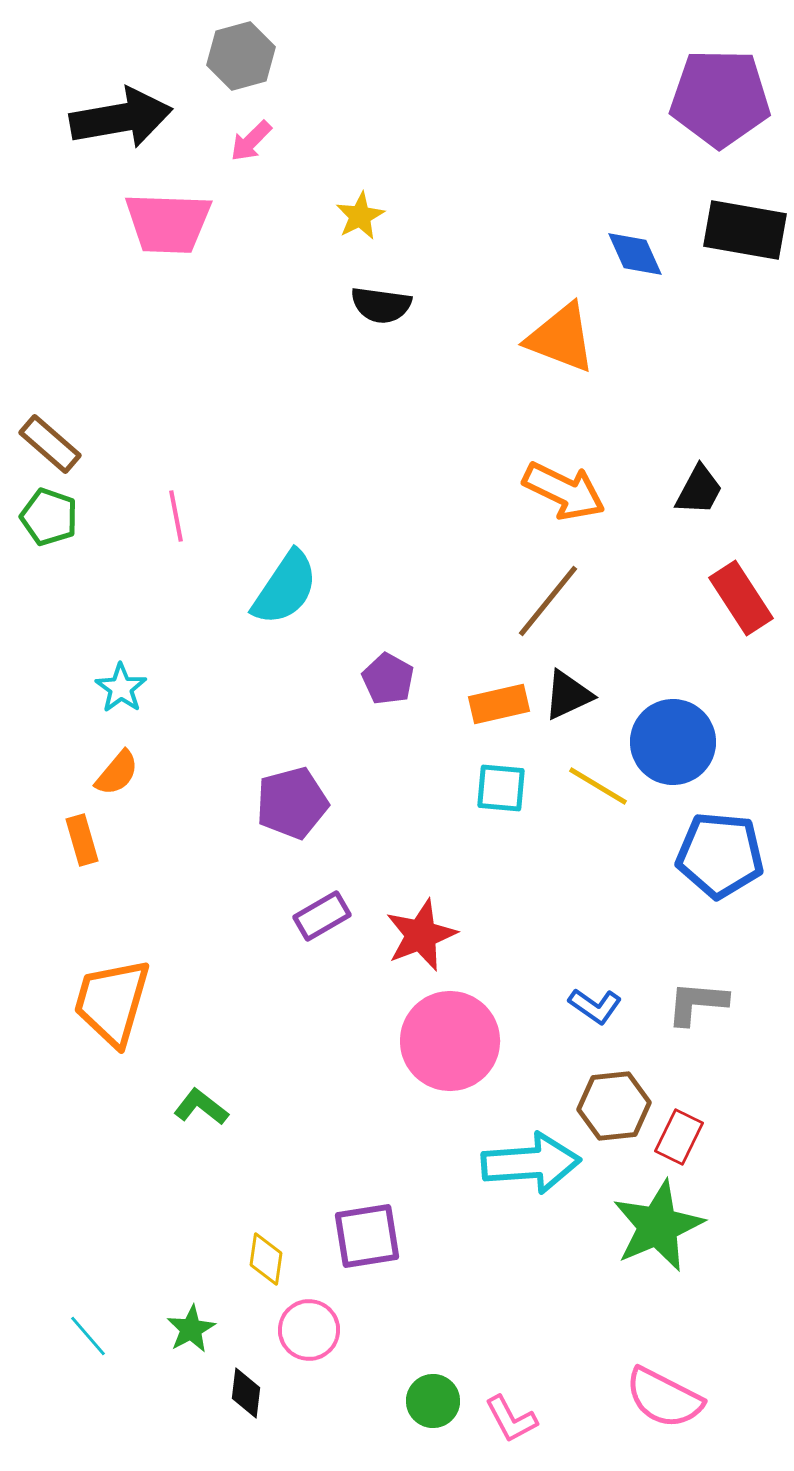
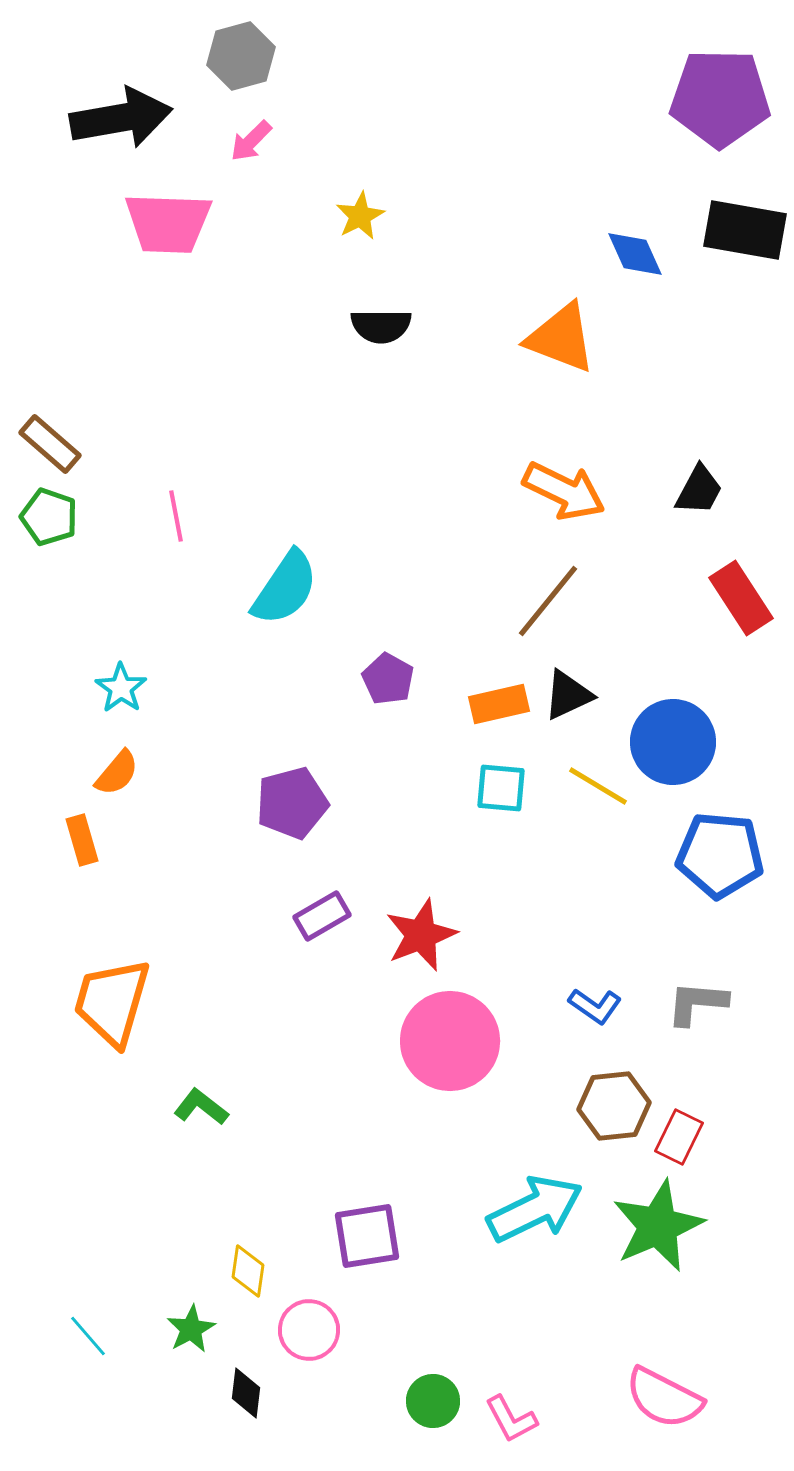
black semicircle at (381, 305): moved 21 px down; rotated 8 degrees counterclockwise
cyan arrow at (531, 1163): moved 4 px right, 46 px down; rotated 22 degrees counterclockwise
yellow diamond at (266, 1259): moved 18 px left, 12 px down
